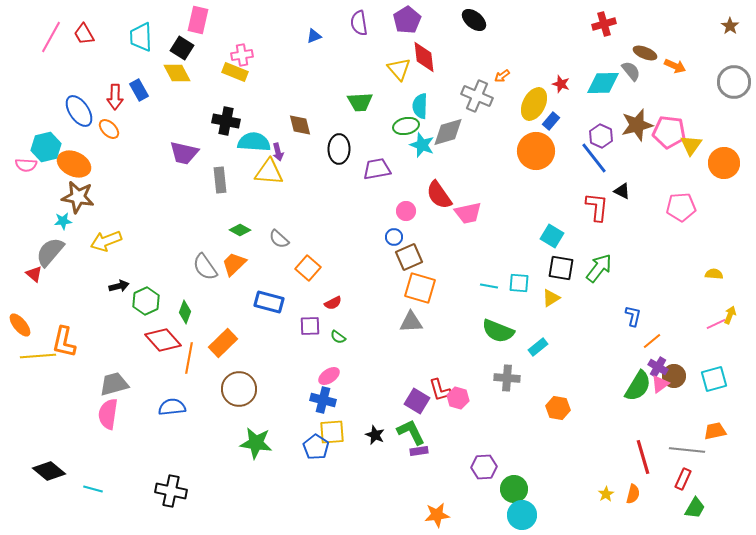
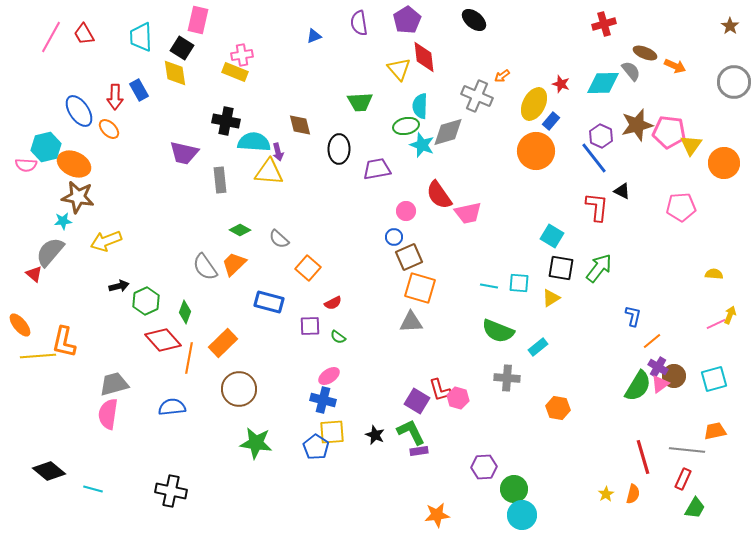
yellow diamond at (177, 73): moved 2 px left; rotated 20 degrees clockwise
